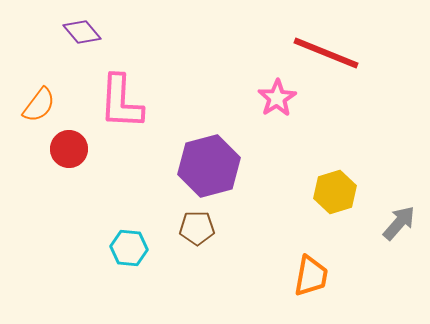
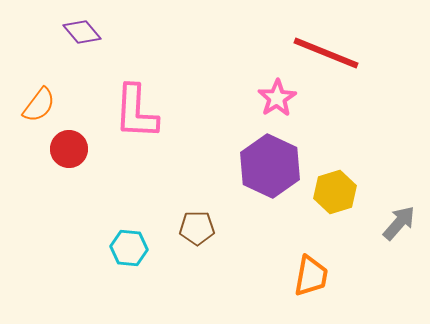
pink L-shape: moved 15 px right, 10 px down
purple hexagon: moved 61 px right; rotated 20 degrees counterclockwise
